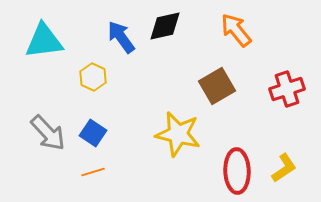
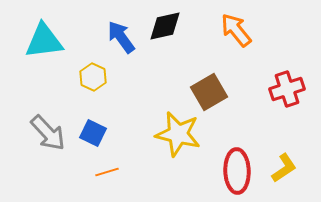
brown square: moved 8 px left, 6 px down
blue square: rotated 8 degrees counterclockwise
orange line: moved 14 px right
